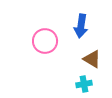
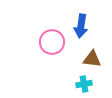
pink circle: moved 7 px right, 1 px down
brown triangle: rotated 24 degrees counterclockwise
